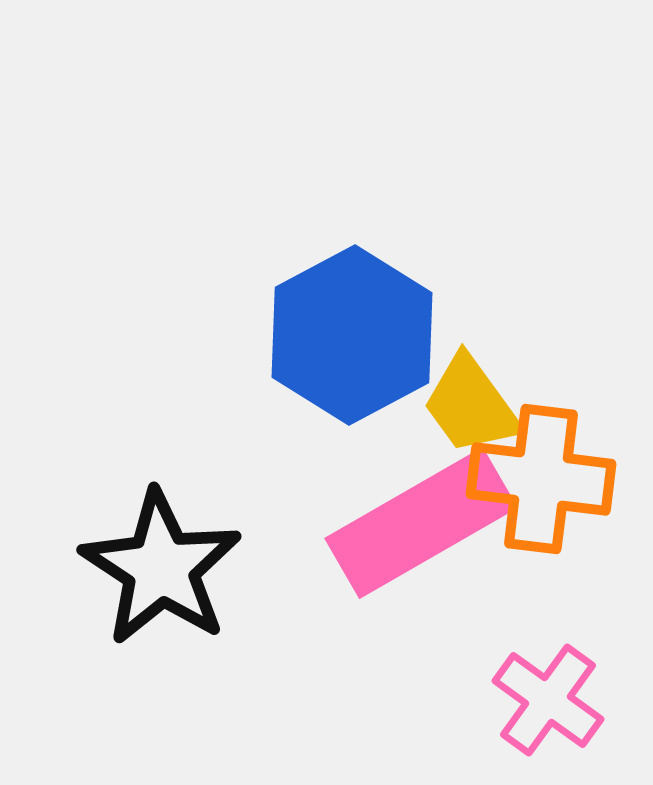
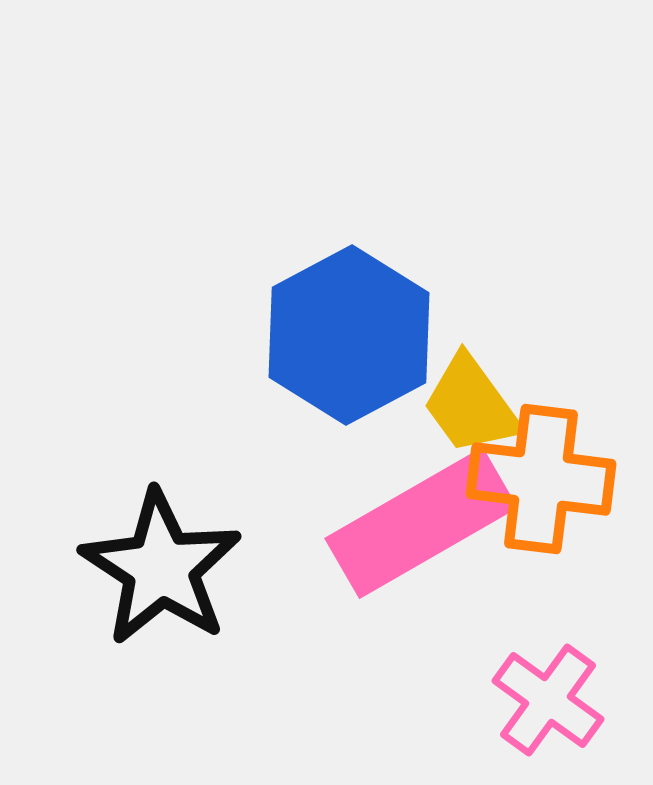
blue hexagon: moved 3 px left
